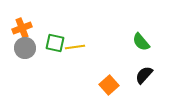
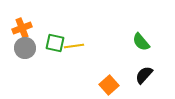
yellow line: moved 1 px left, 1 px up
